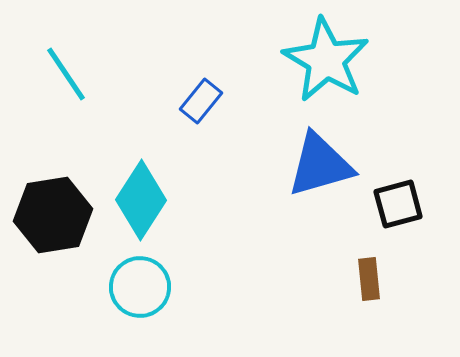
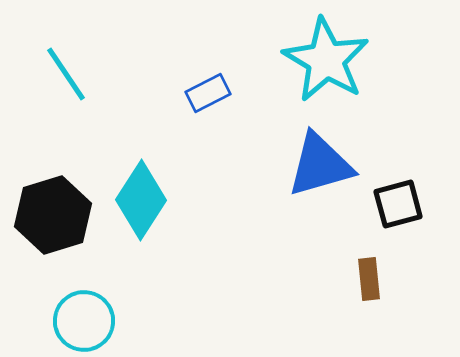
blue rectangle: moved 7 px right, 8 px up; rotated 24 degrees clockwise
black hexagon: rotated 8 degrees counterclockwise
cyan circle: moved 56 px left, 34 px down
